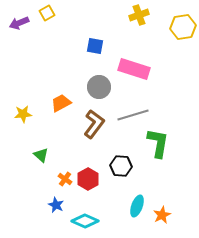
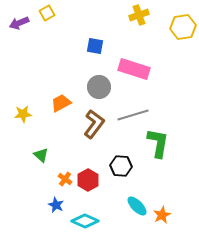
red hexagon: moved 1 px down
cyan ellipse: rotated 65 degrees counterclockwise
